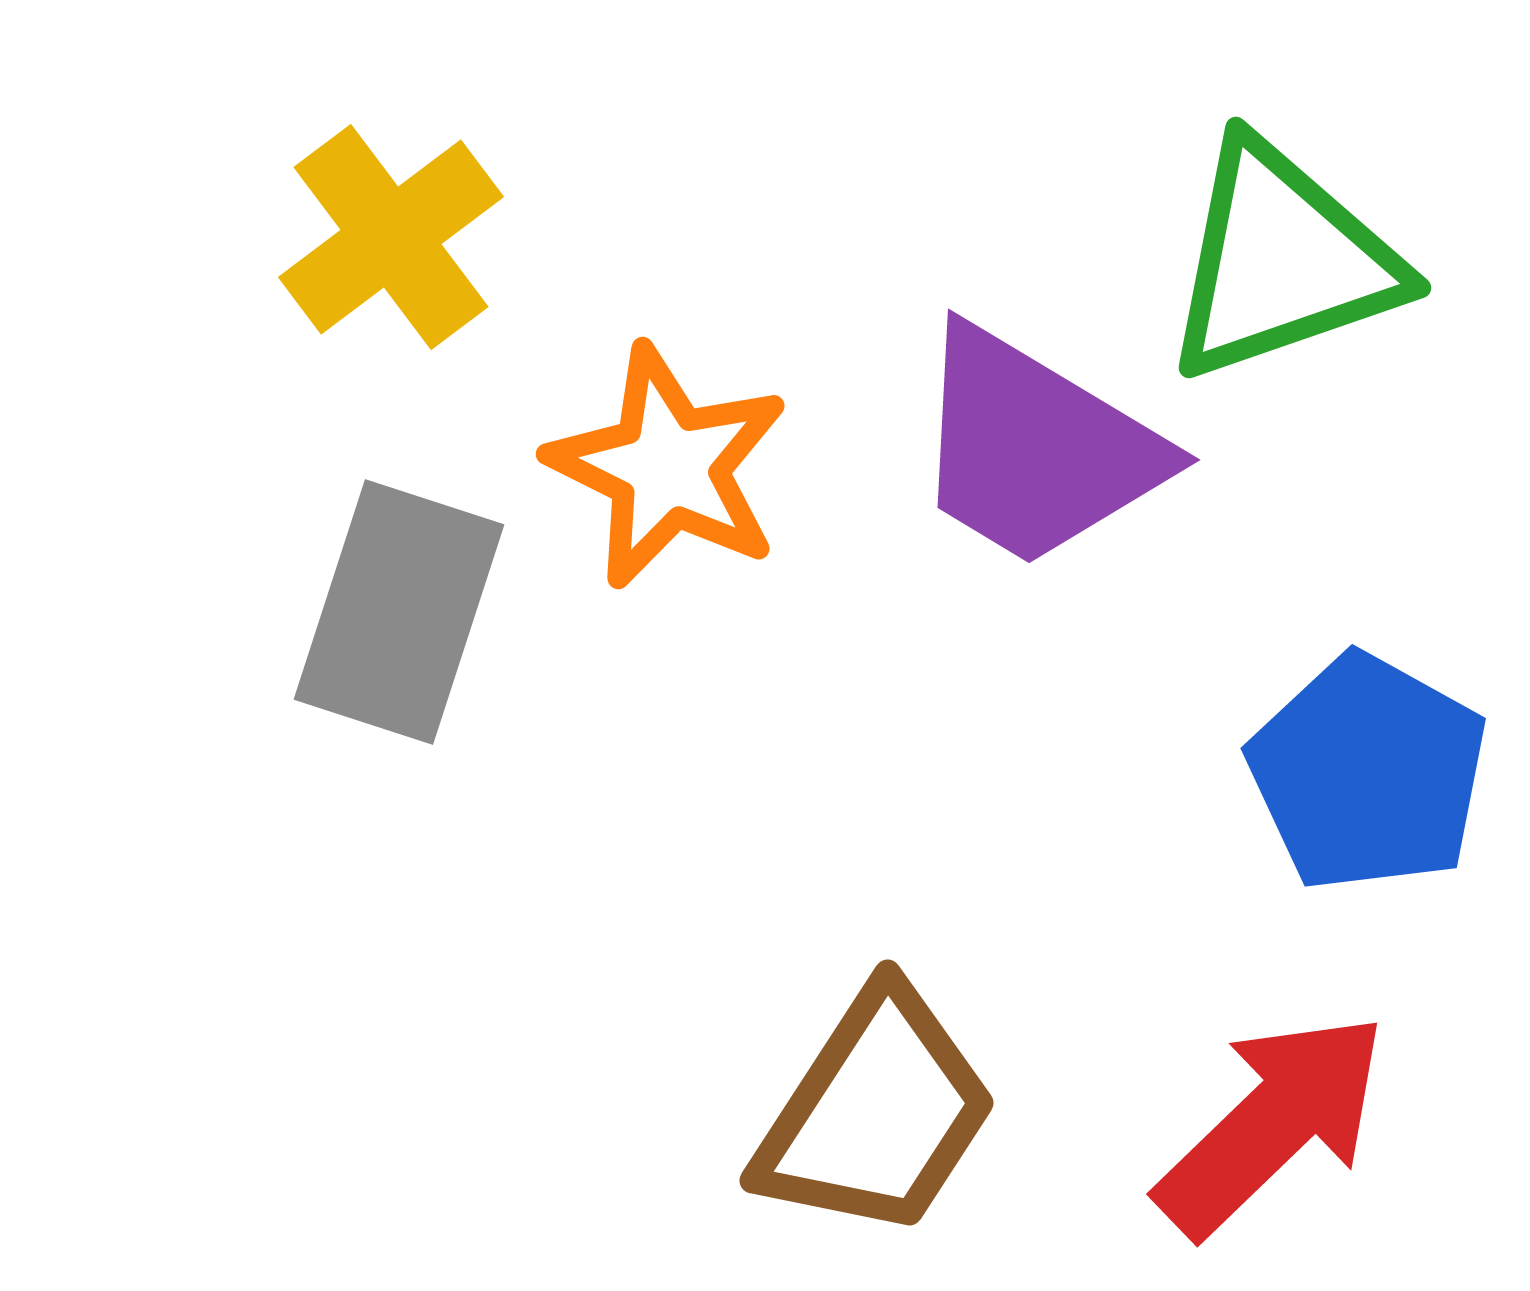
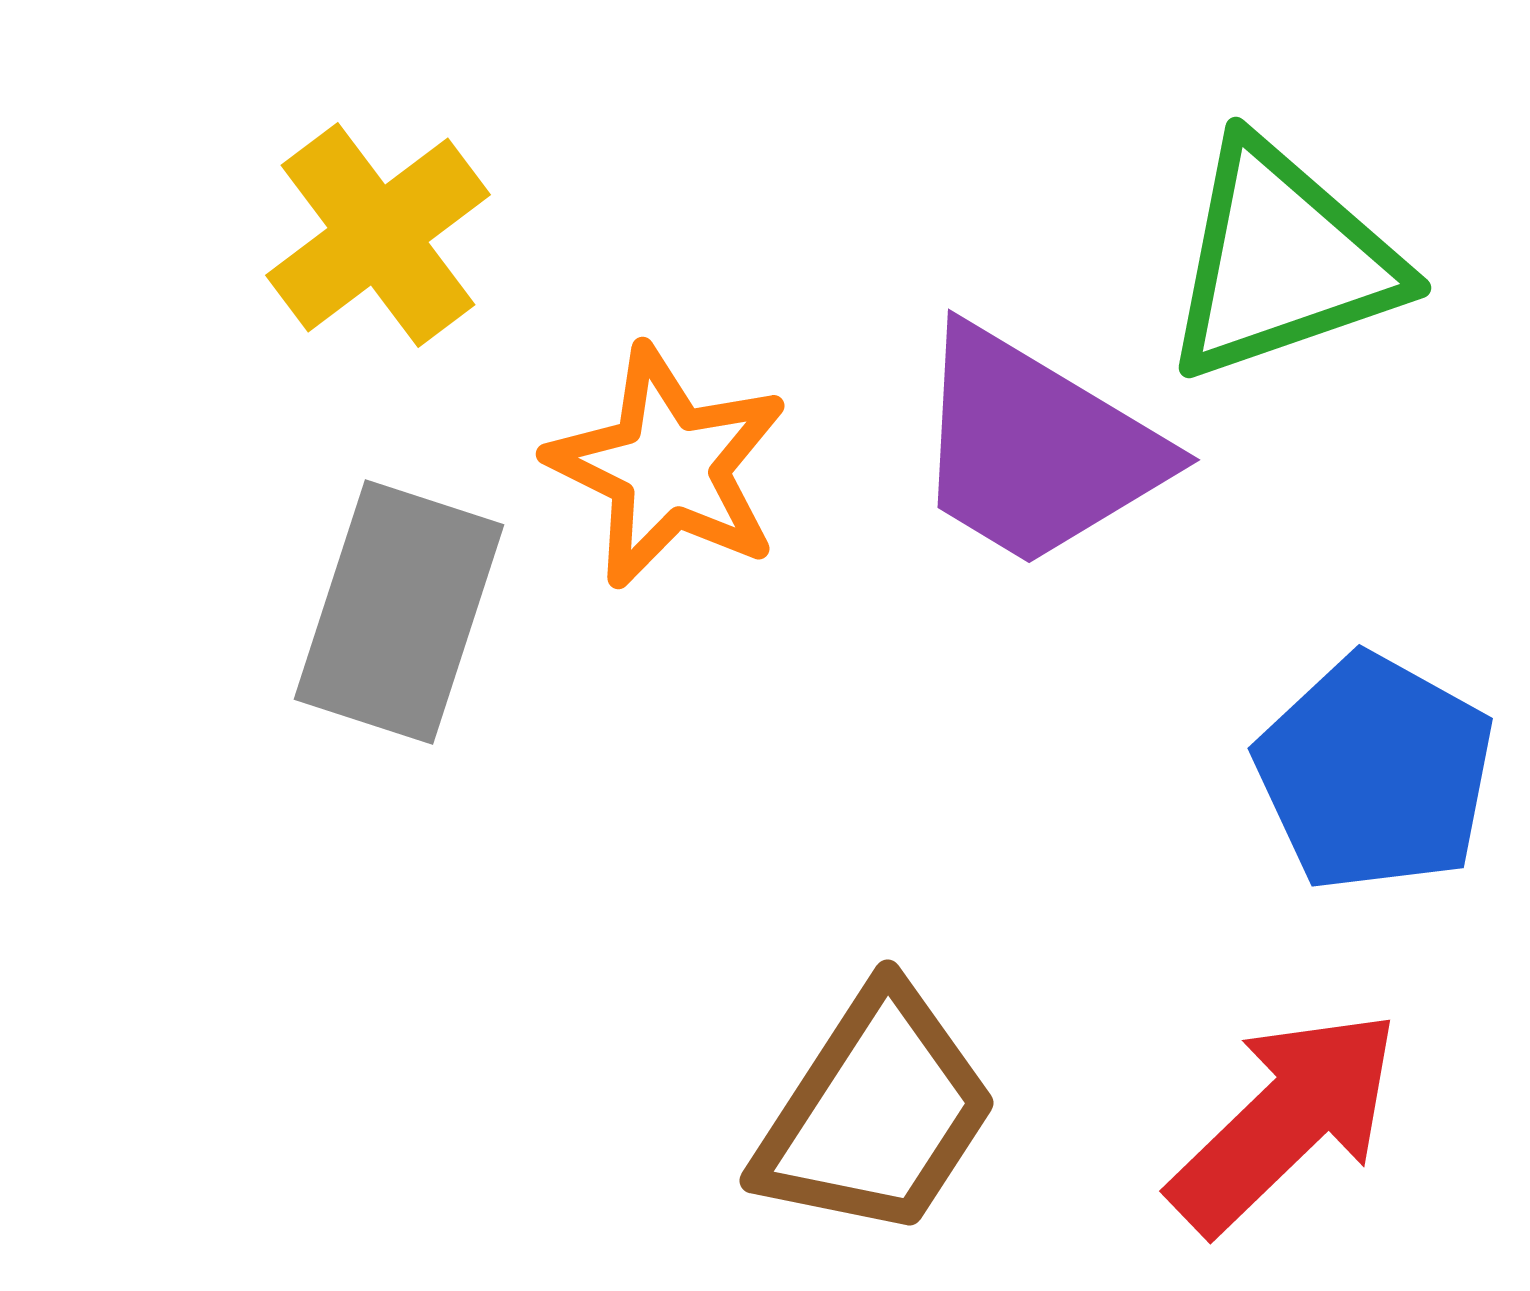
yellow cross: moved 13 px left, 2 px up
blue pentagon: moved 7 px right
red arrow: moved 13 px right, 3 px up
